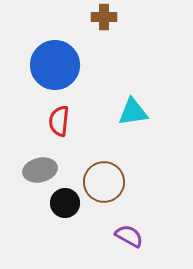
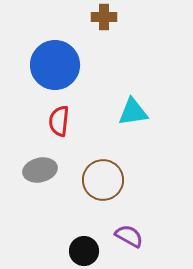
brown circle: moved 1 px left, 2 px up
black circle: moved 19 px right, 48 px down
